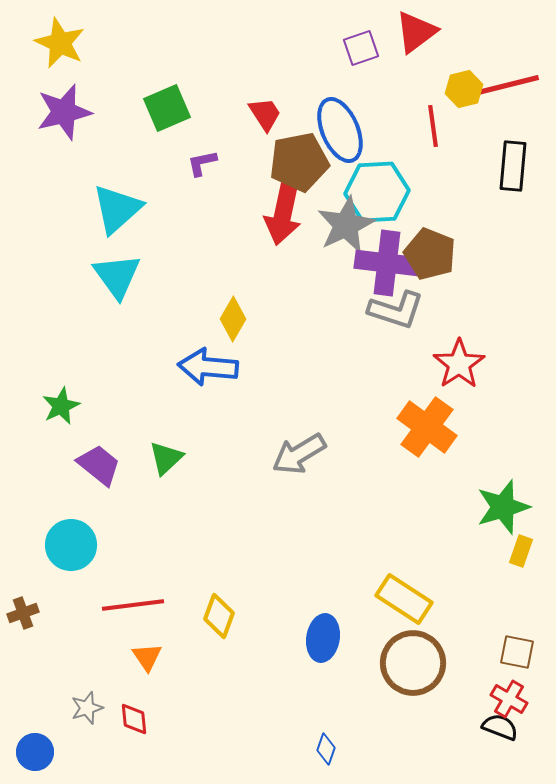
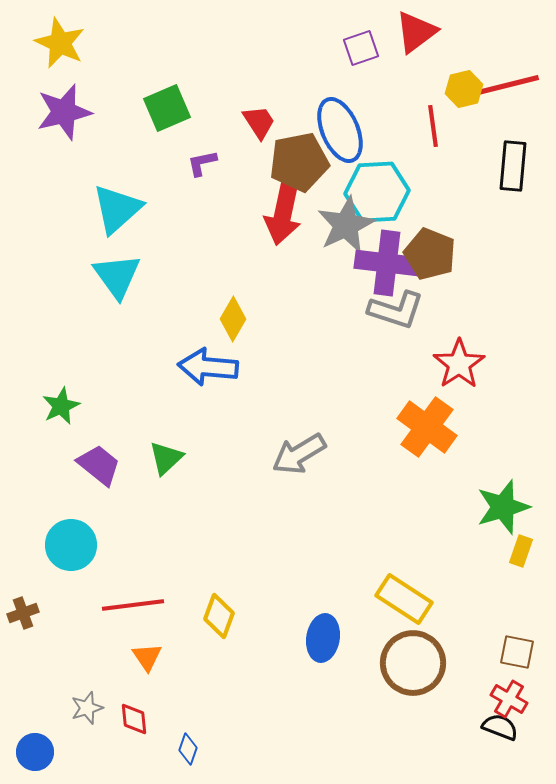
red trapezoid at (265, 114): moved 6 px left, 8 px down
blue diamond at (326, 749): moved 138 px left
